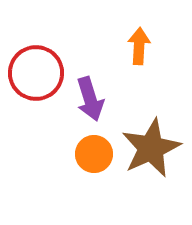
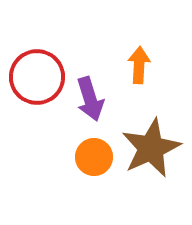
orange arrow: moved 19 px down
red circle: moved 1 px right, 4 px down
orange circle: moved 3 px down
